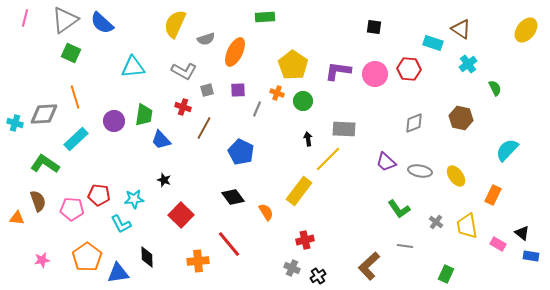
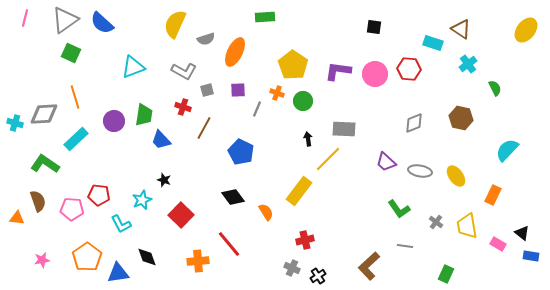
cyan triangle at (133, 67): rotated 15 degrees counterclockwise
cyan star at (134, 199): moved 8 px right, 1 px down; rotated 18 degrees counterclockwise
black diamond at (147, 257): rotated 20 degrees counterclockwise
